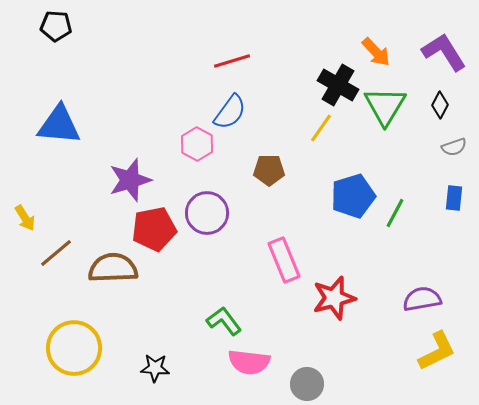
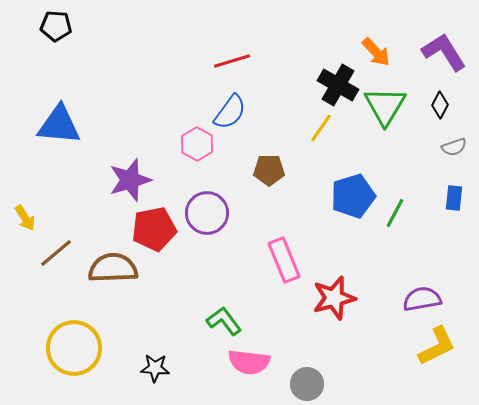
yellow L-shape: moved 5 px up
